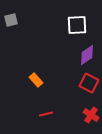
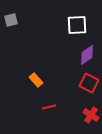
red line: moved 3 px right, 7 px up
